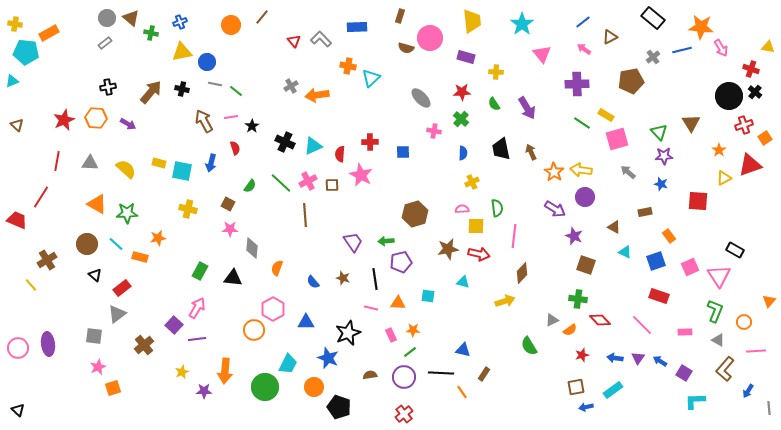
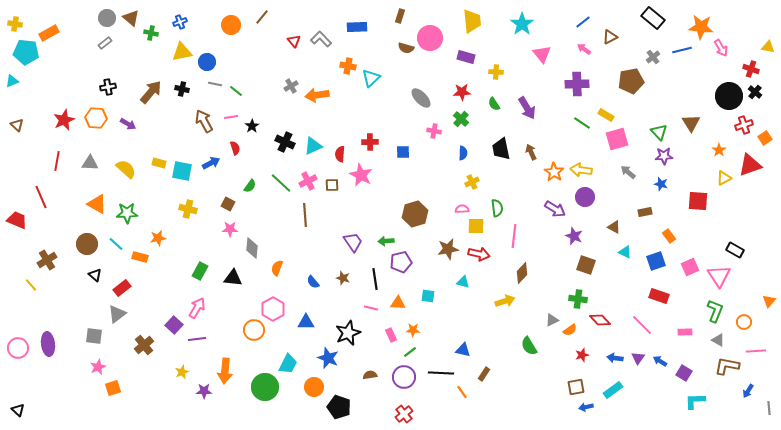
blue arrow at (211, 163): rotated 132 degrees counterclockwise
red line at (41, 197): rotated 55 degrees counterclockwise
brown L-shape at (725, 369): moved 2 px right, 3 px up; rotated 60 degrees clockwise
